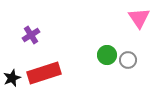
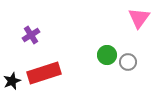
pink triangle: rotated 10 degrees clockwise
gray circle: moved 2 px down
black star: moved 3 px down
